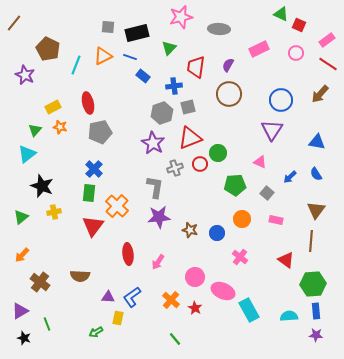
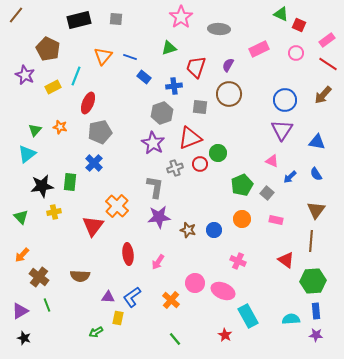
pink star at (181, 17): rotated 20 degrees counterclockwise
brown line at (14, 23): moved 2 px right, 8 px up
gray square at (108, 27): moved 8 px right, 8 px up
black rectangle at (137, 33): moved 58 px left, 13 px up
green triangle at (169, 48): rotated 28 degrees clockwise
orange triangle at (103, 56): rotated 24 degrees counterclockwise
cyan line at (76, 65): moved 11 px down
red trapezoid at (196, 67): rotated 10 degrees clockwise
blue rectangle at (143, 76): moved 1 px right, 1 px down
brown arrow at (320, 94): moved 3 px right, 1 px down
blue circle at (281, 100): moved 4 px right
red ellipse at (88, 103): rotated 35 degrees clockwise
yellow rectangle at (53, 107): moved 20 px up
gray square at (188, 107): moved 12 px right; rotated 21 degrees clockwise
purple triangle at (272, 130): moved 10 px right
pink triangle at (260, 162): moved 12 px right, 1 px up
blue cross at (94, 169): moved 6 px up
green pentagon at (235, 185): moved 7 px right; rotated 20 degrees counterclockwise
black star at (42, 186): rotated 30 degrees counterclockwise
green rectangle at (89, 193): moved 19 px left, 11 px up
green triangle at (21, 217): rotated 35 degrees counterclockwise
brown star at (190, 230): moved 2 px left
blue circle at (217, 233): moved 3 px left, 3 px up
pink cross at (240, 257): moved 2 px left, 4 px down; rotated 14 degrees counterclockwise
pink circle at (195, 277): moved 6 px down
brown cross at (40, 282): moved 1 px left, 5 px up
green hexagon at (313, 284): moved 3 px up
red star at (195, 308): moved 30 px right, 27 px down
cyan rectangle at (249, 310): moved 1 px left, 6 px down
cyan semicircle at (289, 316): moved 2 px right, 3 px down
green line at (47, 324): moved 19 px up
